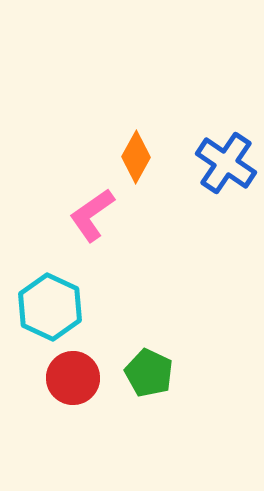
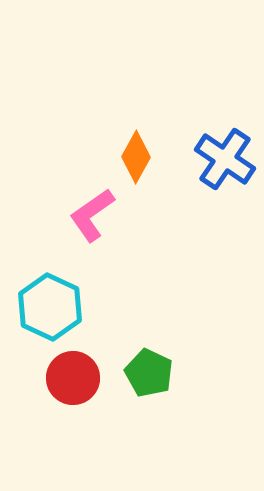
blue cross: moved 1 px left, 4 px up
